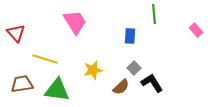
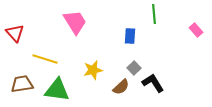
red triangle: moved 1 px left
black L-shape: moved 1 px right
